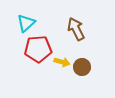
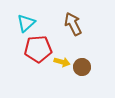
brown arrow: moved 3 px left, 5 px up
